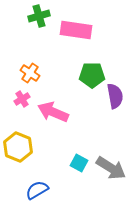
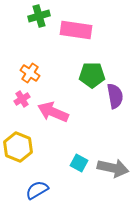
gray arrow: moved 2 px right; rotated 20 degrees counterclockwise
